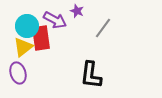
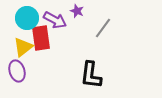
cyan circle: moved 8 px up
purple ellipse: moved 1 px left, 2 px up
